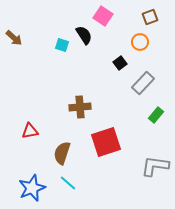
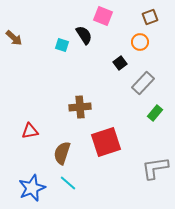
pink square: rotated 12 degrees counterclockwise
green rectangle: moved 1 px left, 2 px up
gray L-shape: moved 2 px down; rotated 16 degrees counterclockwise
